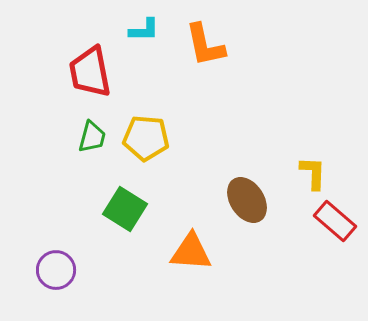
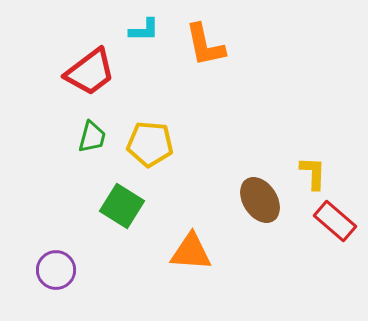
red trapezoid: rotated 116 degrees counterclockwise
yellow pentagon: moved 4 px right, 6 px down
brown ellipse: moved 13 px right
green square: moved 3 px left, 3 px up
